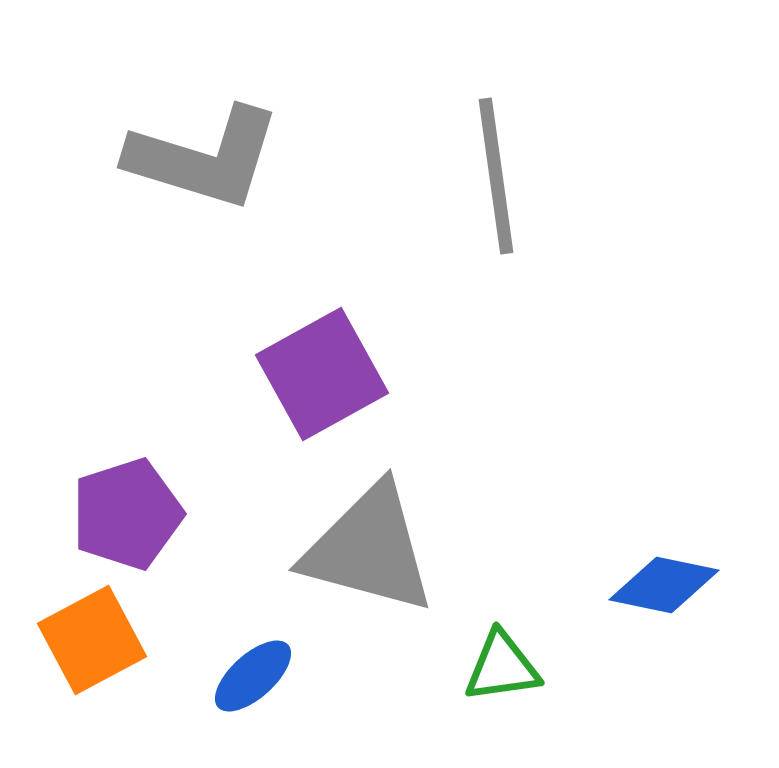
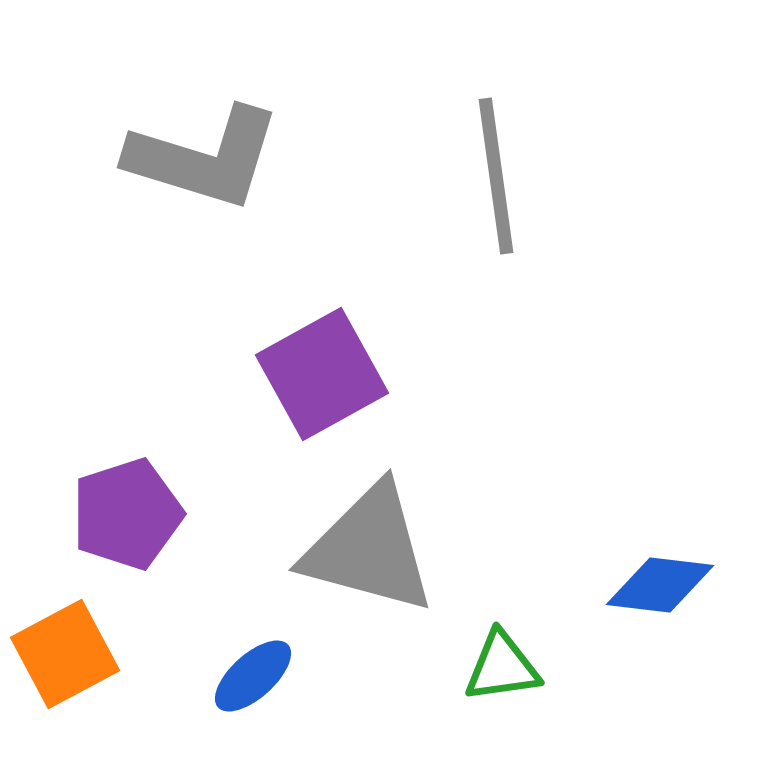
blue diamond: moved 4 px left; rotated 5 degrees counterclockwise
orange square: moved 27 px left, 14 px down
